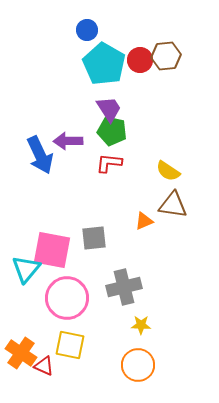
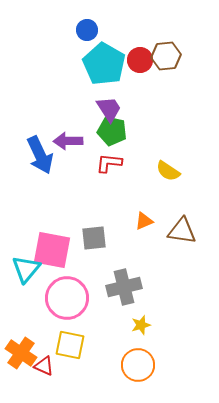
brown triangle: moved 9 px right, 26 px down
yellow star: rotated 18 degrees counterclockwise
